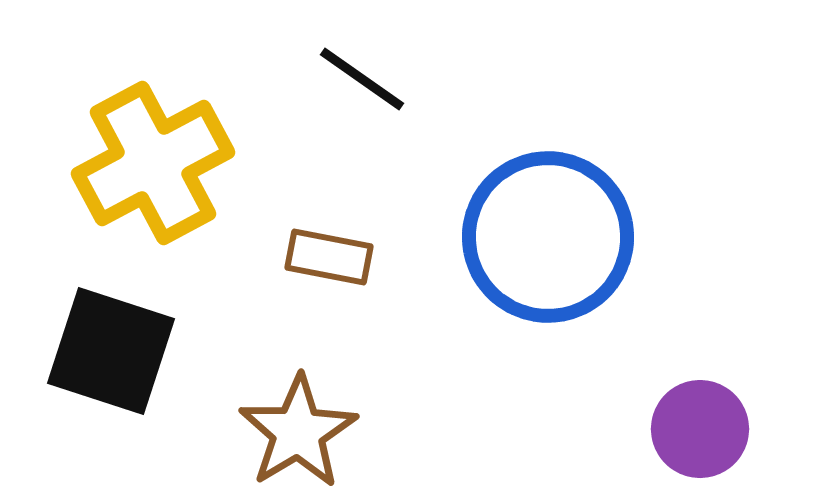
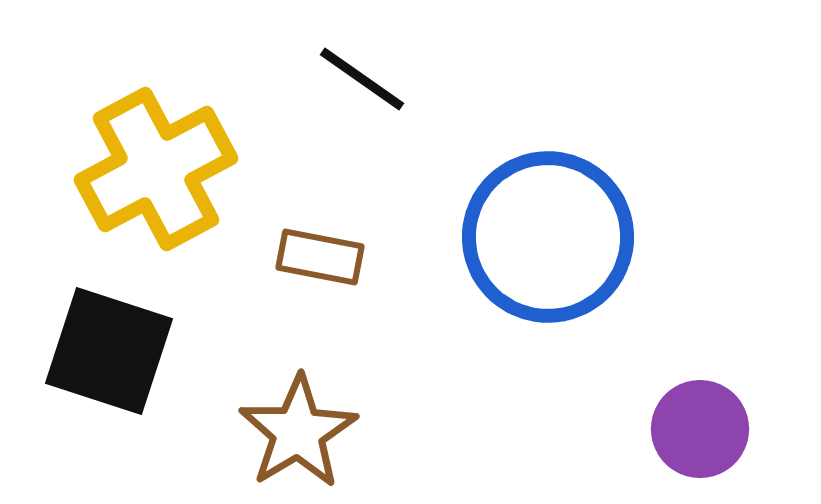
yellow cross: moved 3 px right, 6 px down
brown rectangle: moved 9 px left
black square: moved 2 px left
